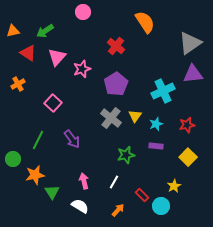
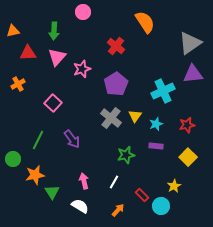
green arrow: moved 9 px right; rotated 54 degrees counterclockwise
red triangle: rotated 36 degrees counterclockwise
